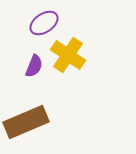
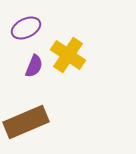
purple ellipse: moved 18 px left, 5 px down; rotated 8 degrees clockwise
